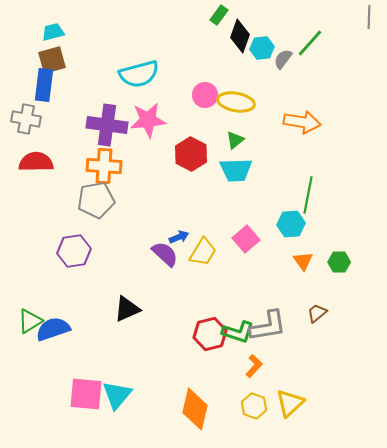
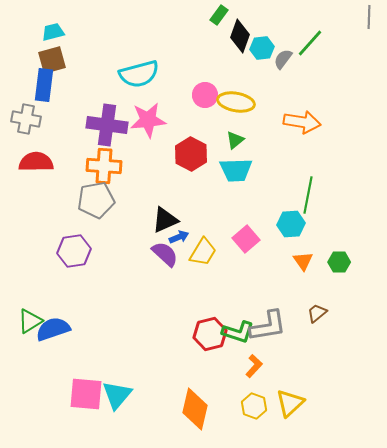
black triangle at (127, 309): moved 38 px right, 89 px up
